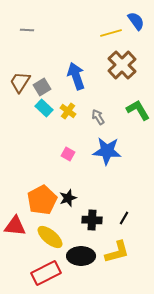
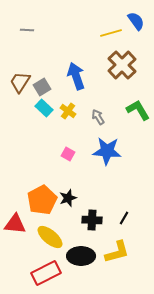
red triangle: moved 2 px up
